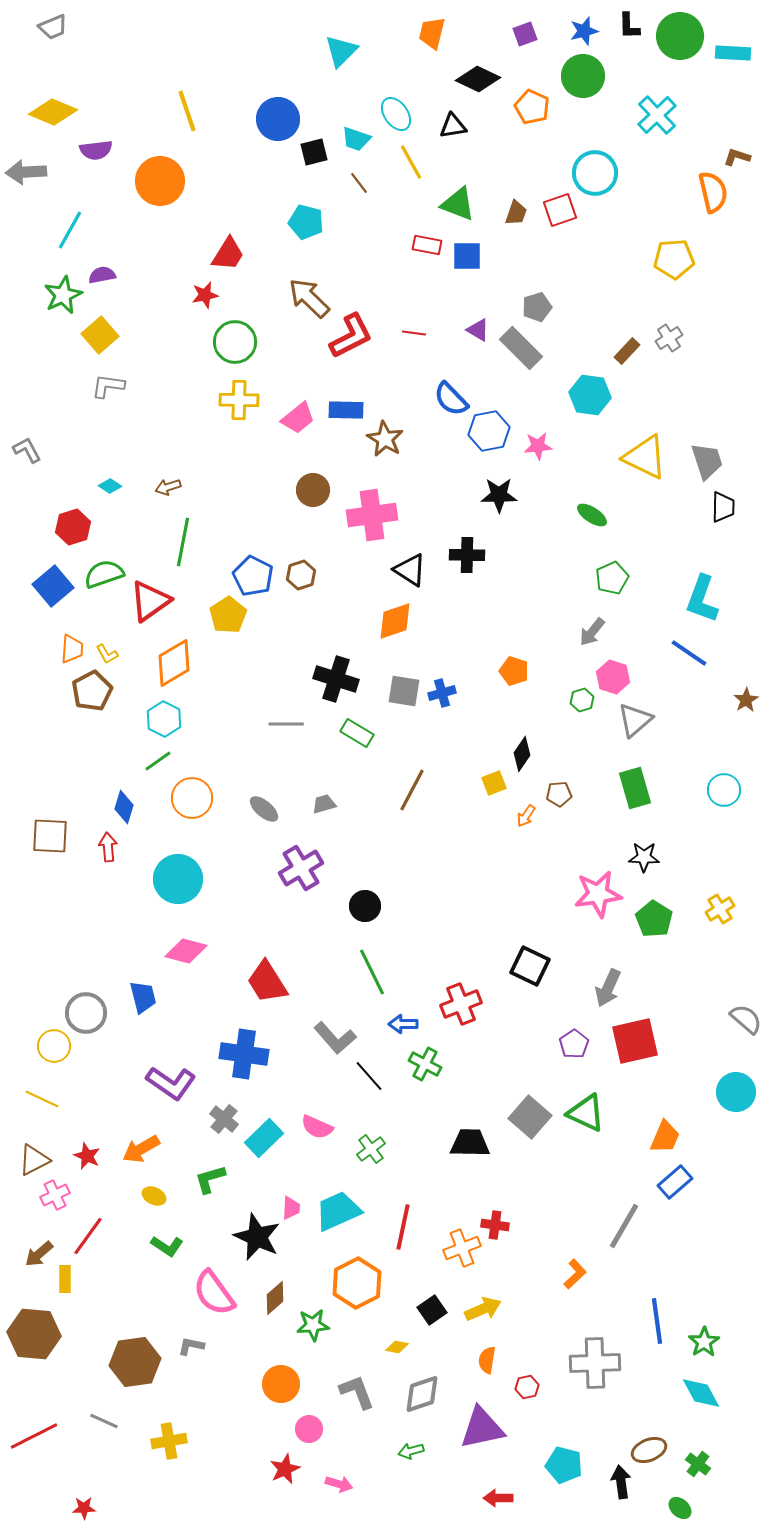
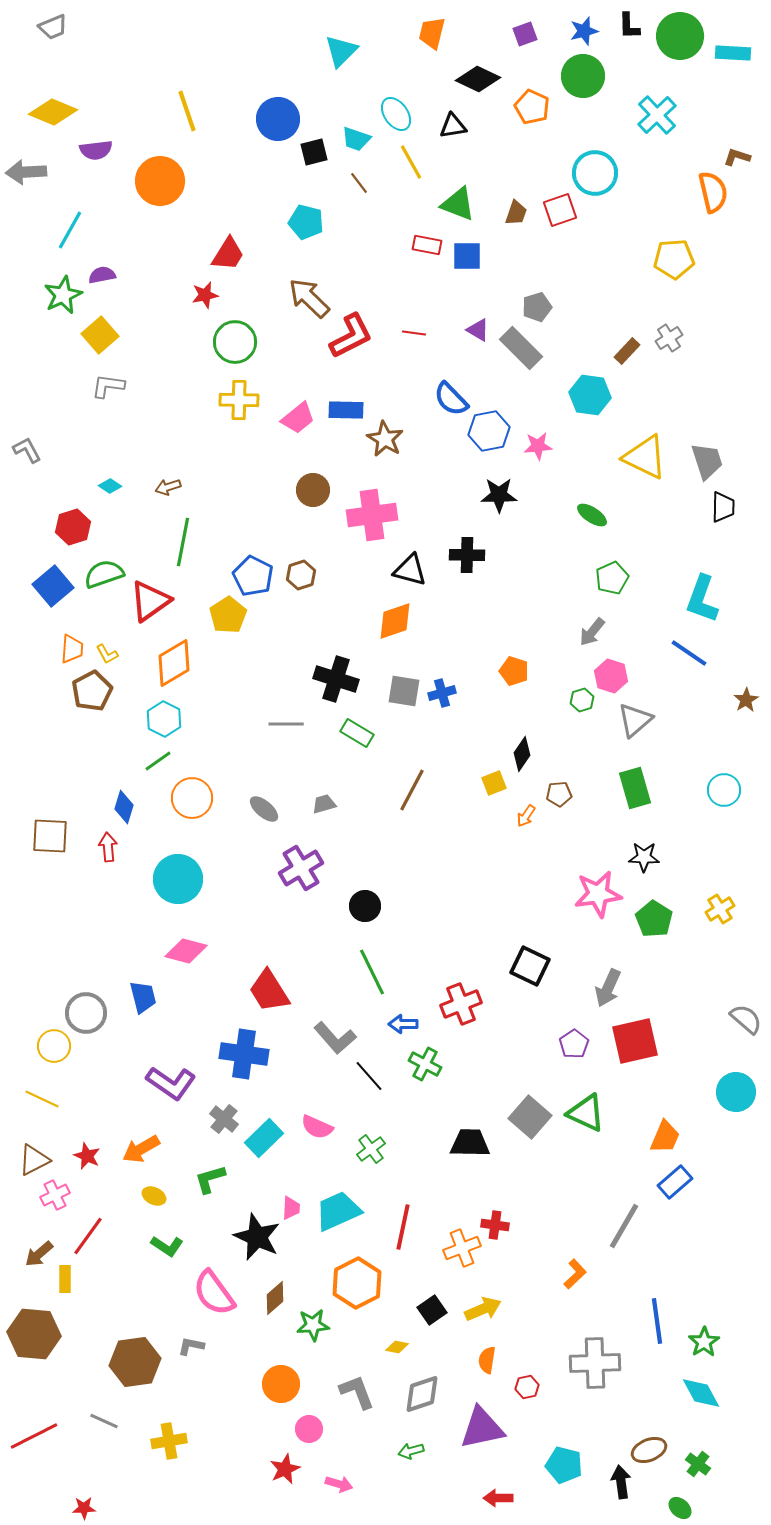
black triangle at (410, 570): rotated 18 degrees counterclockwise
pink hexagon at (613, 677): moved 2 px left, 1 px up
red trapezoid at (267, 982): moved 2 px right, 9 px down
